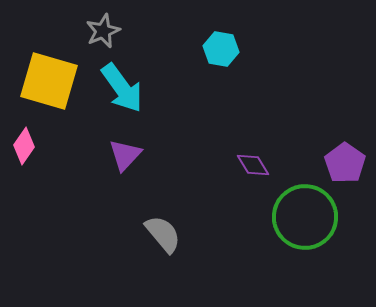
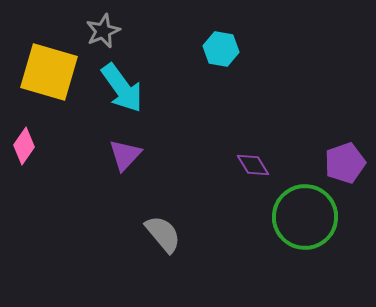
yellow square: moved 9 px up
purple pentagon: rotated 18 degrees clockwise
